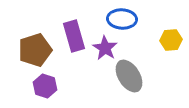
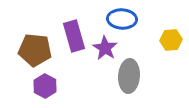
brown pentagon: rotated 24 degrees clockwise
gray ellipse: rotated 36 degrees clockwise
purple hexagon: rotated 10 degrees clockwise
